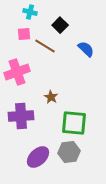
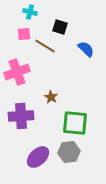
black square: moved 2 px down; rotated 28 degrees counterclockwise
green square: moved 1 px right
